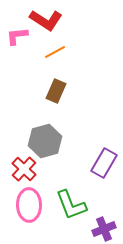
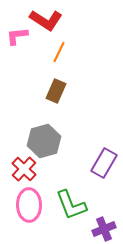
orange line: moved 4 px right; rotated 35 degrees counterclockwise
gray hexagon: moved 1 px left
